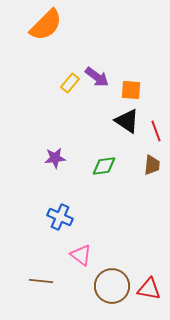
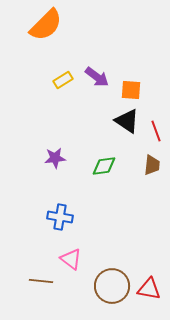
yellow rectangle: moved 7 px left, 3 px up; rotated 18 degrees clockwise
blue cross: rotated 15 degrees counterclockwise
pink triangle: moved 10 px left, 4 px down
